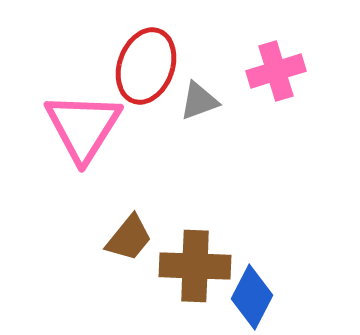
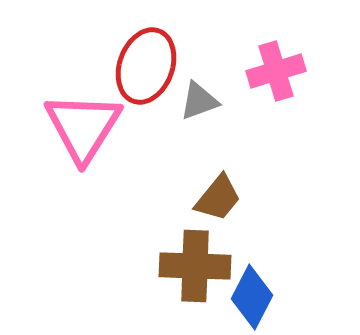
brown trapezoid: moved 89 px right, 40 px up
